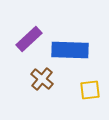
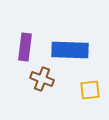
purple rectangle: moved 4 px left, 8 px down; rotated 40 degrees counterclockwise
brown cross: rotated 20 degrees counterclockwise
